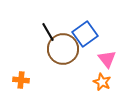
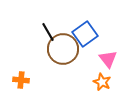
pink triangle: moved 1 px right
